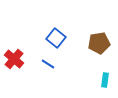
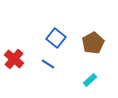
brown pentagon: moved 6 px left; rotated 20 degrees counterclockwise
cyan rectangle: moved 15 px left; rotated 40 degrees clockwise
